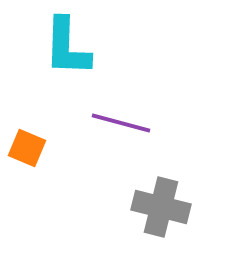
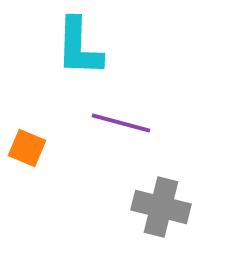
cyan L-shape: moved 12 px right
